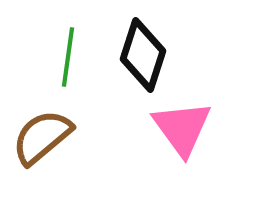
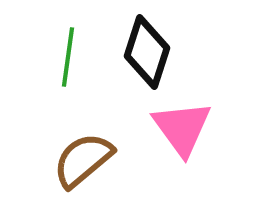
black diamond: moved 4 px right, 3 px up
brown semicircle: moved 41 px right, 23 px down
